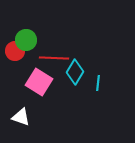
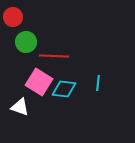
green circle: moved 2 px down
red circle: moved 2 px left, 34 px up
red line: moved 2 px up
cyan diamond: moved 11 px left, 17 px down; rotated 65 degrees clockwise
white triangle: moved 1 px left, 10 px up
